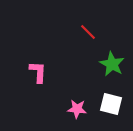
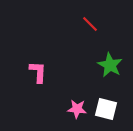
red line: moved 2 px right, 8 px up
green star: moved 2 px left, 1 px down
white square: moved 5 px left, 5 px down
